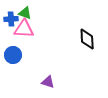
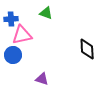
green triangle: moved 21 px right
pink triangle: moved 2 px left, 6 px down; rotated 15 degrees counterclockwise
black diamond: moved 10 px down
purple triangle: moved 6 px left, 3 px up
